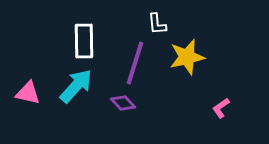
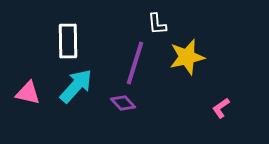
white rectangle: moved 16 px left
